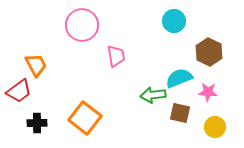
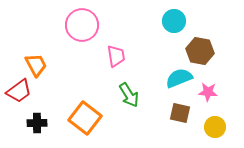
brown hexagon: moved 9 px left, 1 px up; rotated 16 degrees counterclockwise
green arrow: moved 24 px left; rotated 115 degrees counterclockwise
